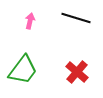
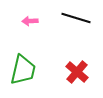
pink arrow: rotated 105 degrees counterclockwise
green trapezoid: rotated 24 degrees counterclockwise
